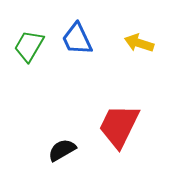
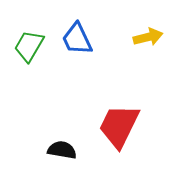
yellow arrow: moved 9 px right, 6 px up; rotated 148 degrees clockwise
black semicircle: rotated 40 degrees clockwise
